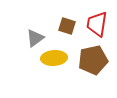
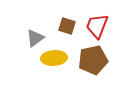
red trapezoid: moved 2 px down; rotated 12 degrees clockwise
